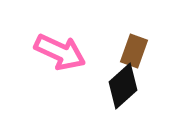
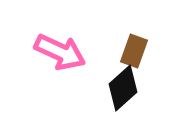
black diamond: moved 2 px down
